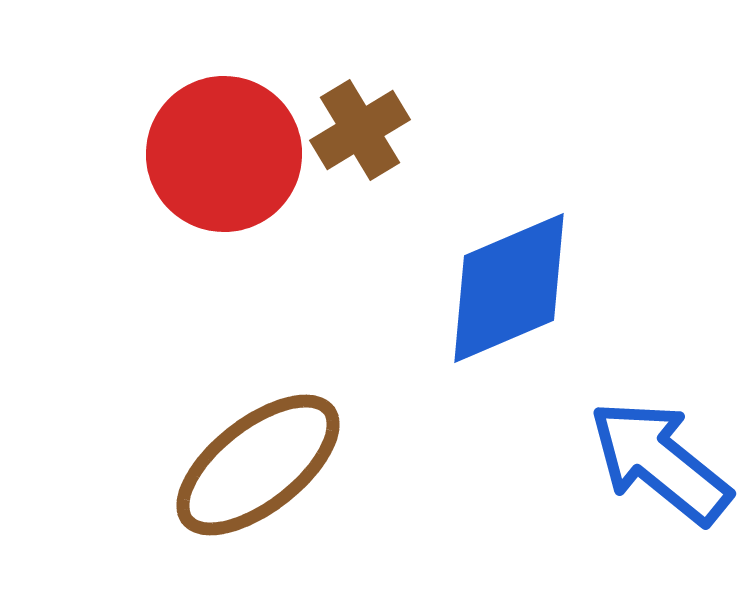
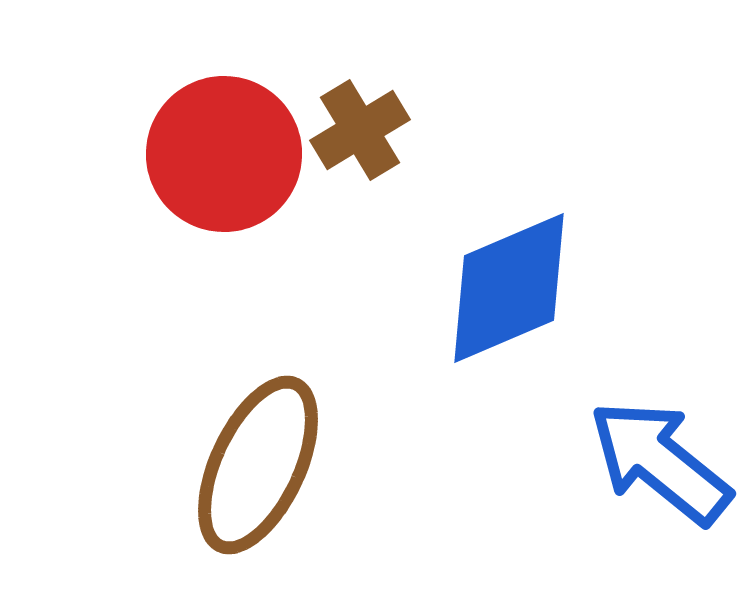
brown ellipse: rotated 27 degrees counterclockwise
